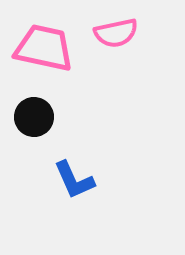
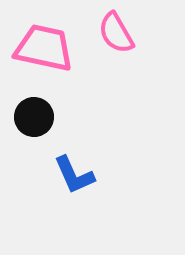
pink semicircle: rotated 72 degrees clockwise
blue L-shape: moved 5 px up
